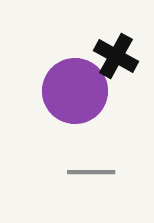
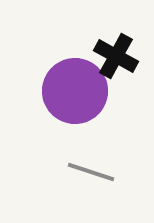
gray line: rotated 18 degrees clockwise
